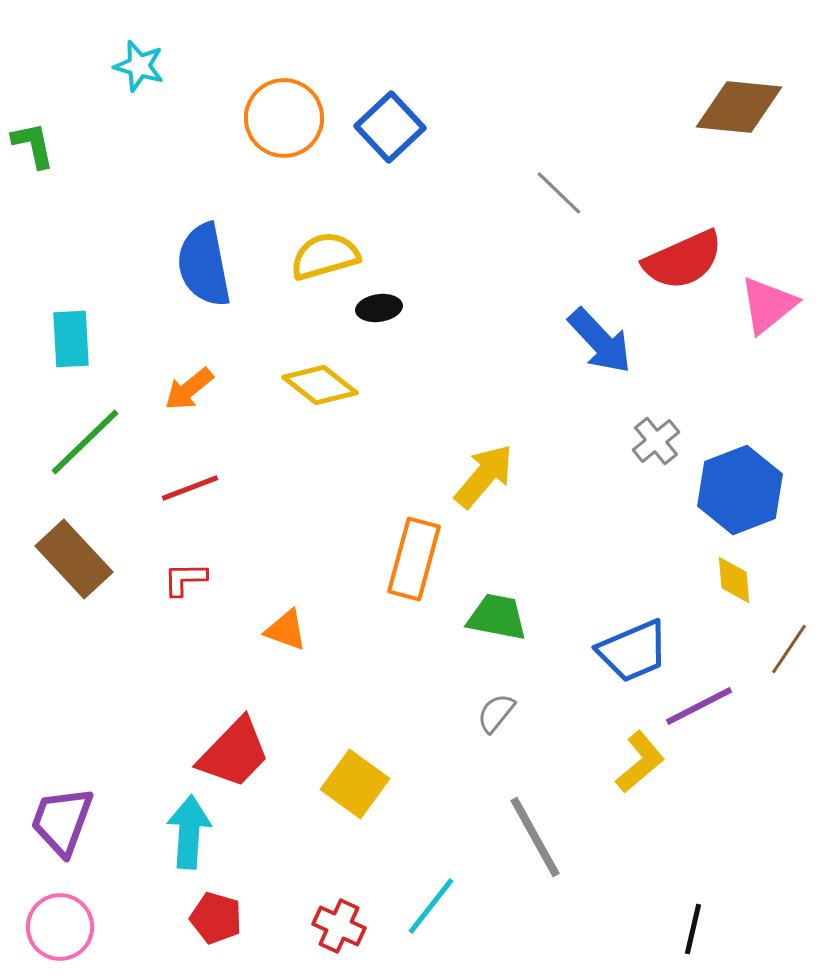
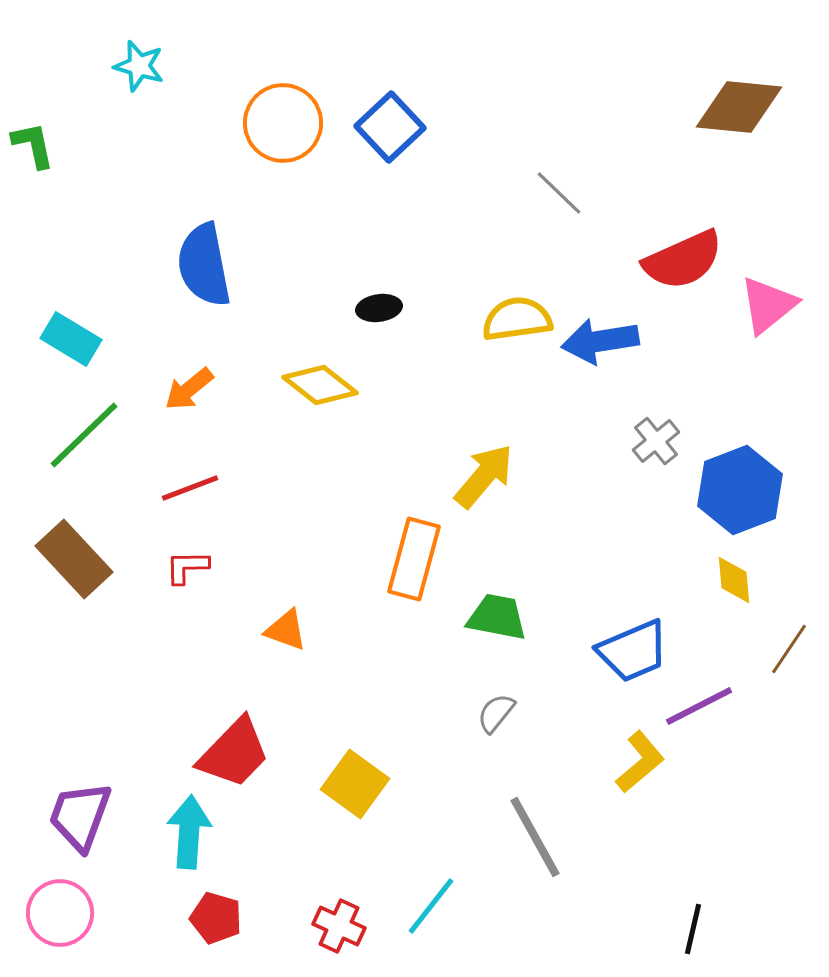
orange circle at (284, 118): moved 1 px left, 5 px down
yellow semicircle at (325, 256): moved 192 px right, 63 px down; rotated 8 degrees clockwise
cyan rectangle at (71, 339): rotated 56 degrees counterclockwise
blue arrow at (600, 341): rotated 124 degrees clockwise
green line at (85, 442): moved 1 px left, 7 px up
red L-shape at (185, 579): moved 2 px right, 12 px up
purple trapezoid at (62, 821): moved 18 px right, 5 px up
pink circle at (60, 927): moved 14 px up
